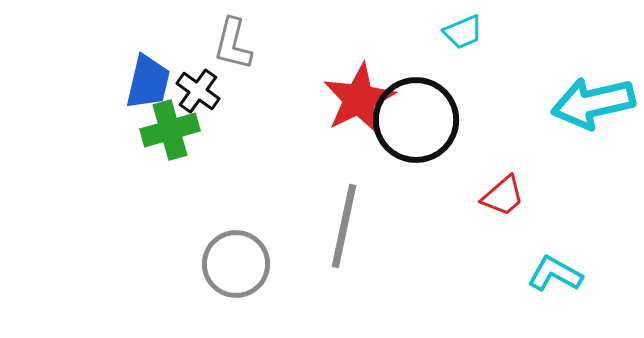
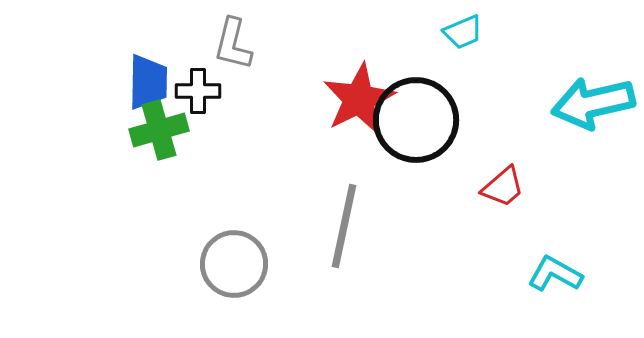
blue trapezoid: rotated 12 degrees counterclockwise
black cross: rotated 36 degrees counterclockwise
green cross: moved 11 px left
red trapezoid: moved 9 px up
gray circle: moved 2 px left
